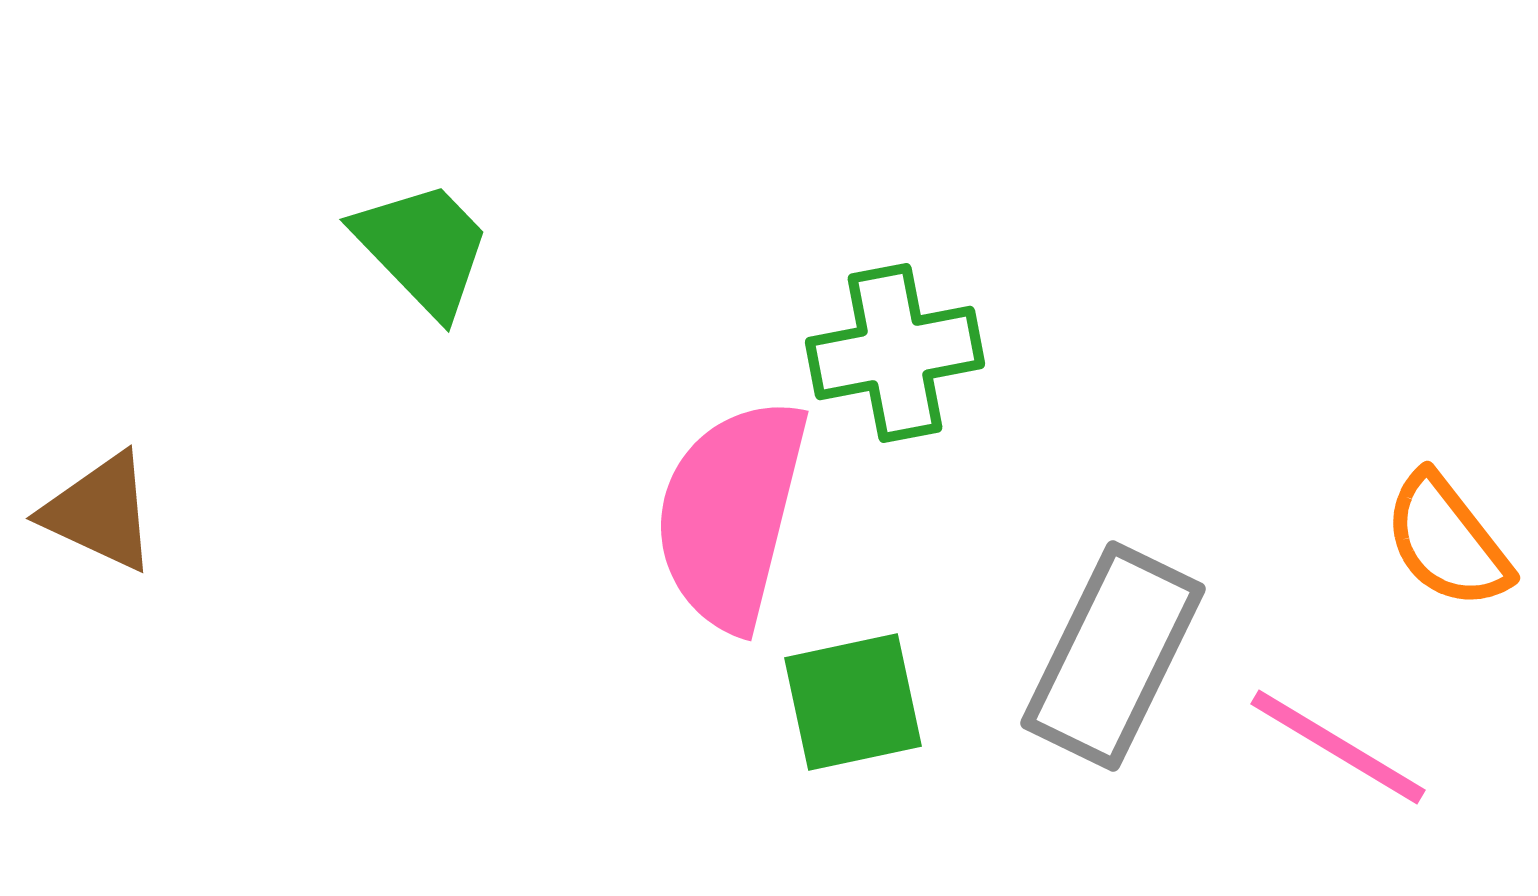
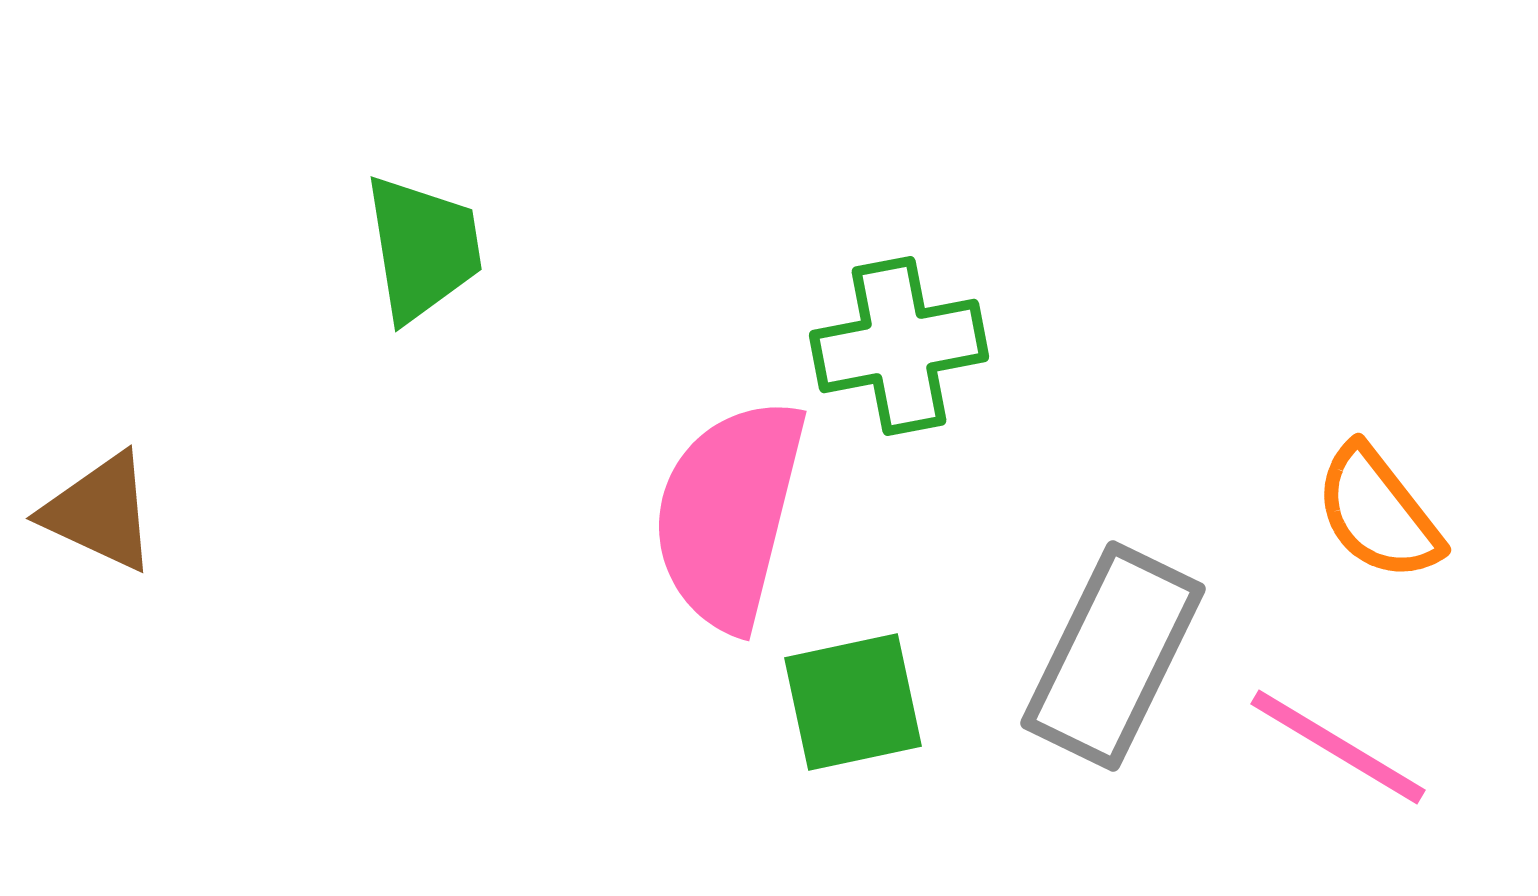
green trapezoid: rotated 35 degrees clockwise
green cross: moved 4 px right, 7 px up
pink semicircle: moved 2 px left
orange semicircle: moved 69 px left, 28 px up
